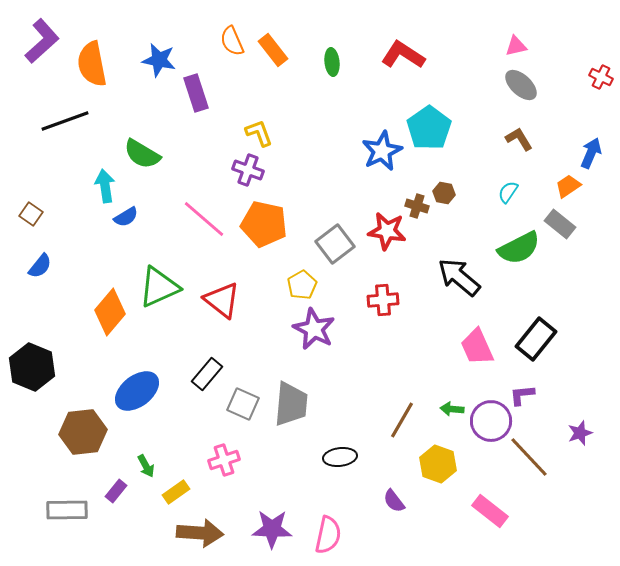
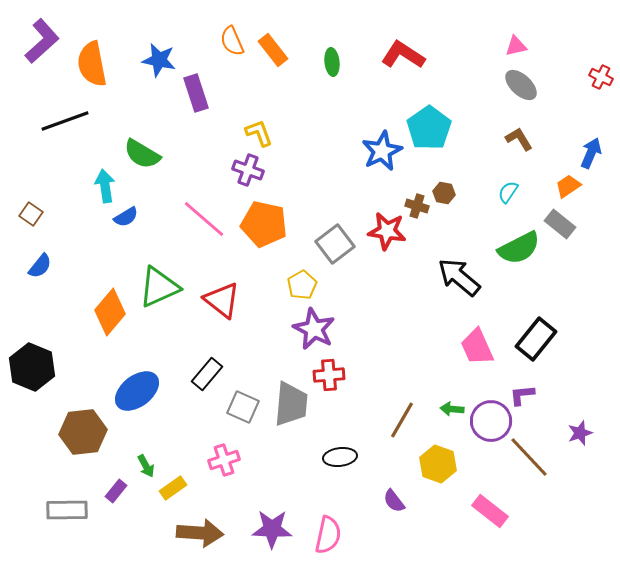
red cross at (383, 300): moved 54 px left, 75 px down
gray square at (243, 404): moved 3 px down
yellow rectangle at (176, 492): moved 3 px left, 4 px up
